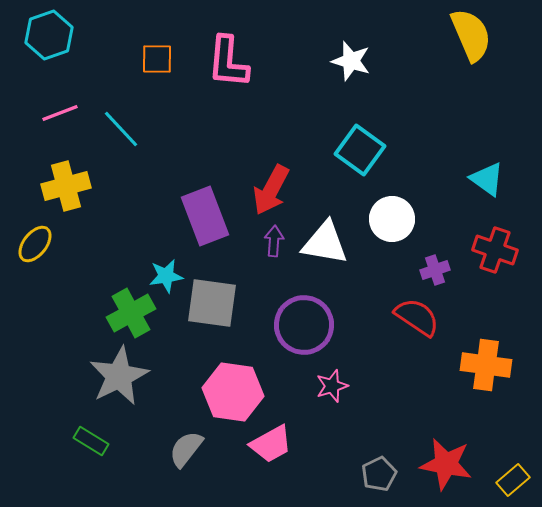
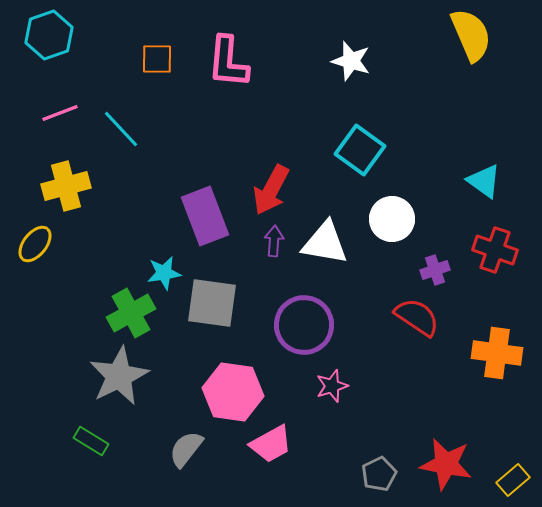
cyan triangle: moved 3 px left, 2 px down
cyan star: moved 2 px left, 3 px up
orange cross: moved 11 px right, 12 px up
